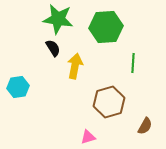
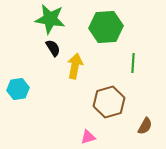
green star: moved 8 px left
cyan hexagon: moved 2 px down
